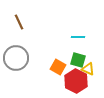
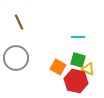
red hexagon: rotated 15 degrees counterclockwise
